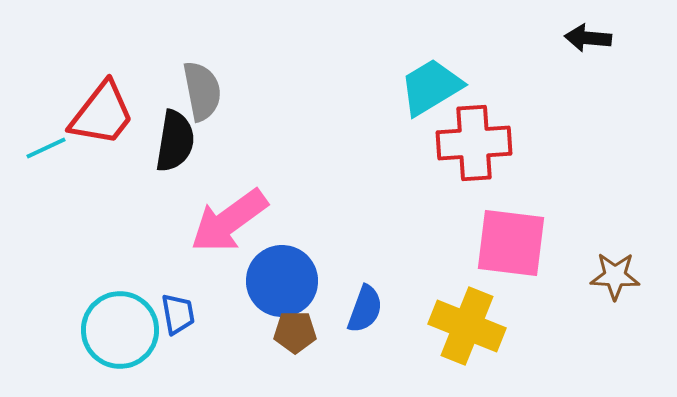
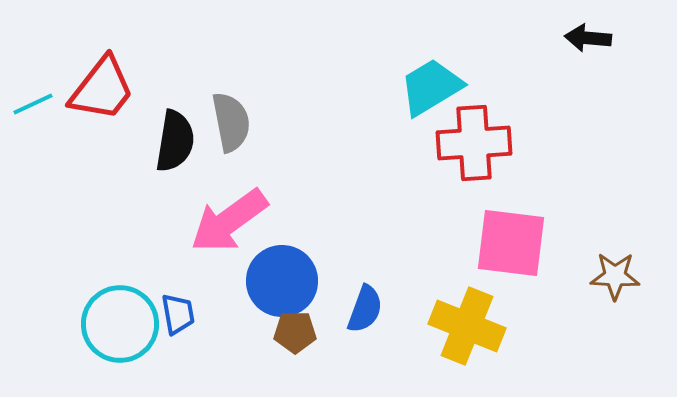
gray semicircle: moved 29 px right, 31 px down
red trapezoid: moved 25 px up
cyan line: moved 13 px left, 44 px up
cyan circle: moved 6 px up
